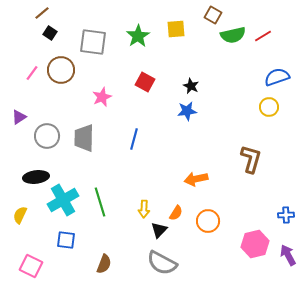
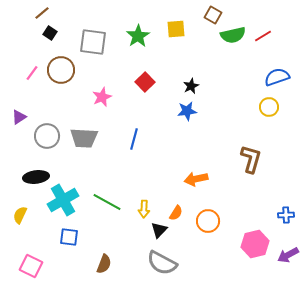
red square: rotated 18 degrees clockwise
black star: rotated 21 degrees clockwise
gray trapezoid: rotated 88 degrees counterclockwise
green line: moved 7 px right; rotated 44 degrees counterclockwise
blue square: moved 3 px right, 3 px up
purple arrow: rotated 90 degrees counterclockwise
